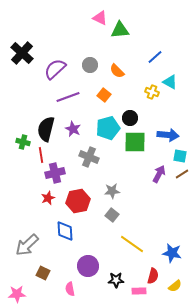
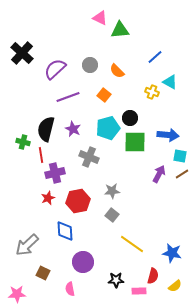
purple circle: moved 5 px left, 4 px up
